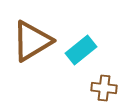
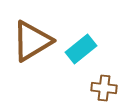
cyan rectangle: moved 1 px up
